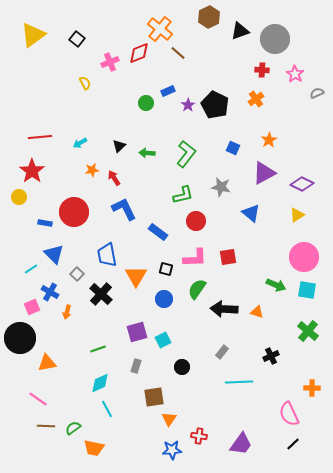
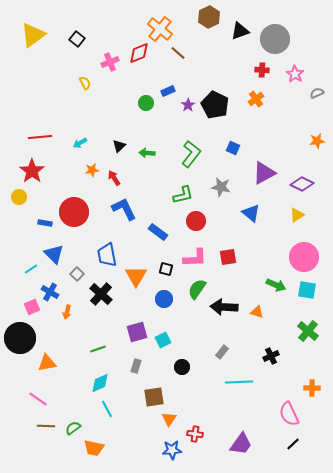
orange star at (269, 140): moved 48 px right, 1 px down; rotated 21 degrees clockwise
green L-shape at (186, 154): moved 5 px right
black arrow at (224, 309): moved 2 px up
red cross at (199, 436): moved 4 px left, 2 px up
